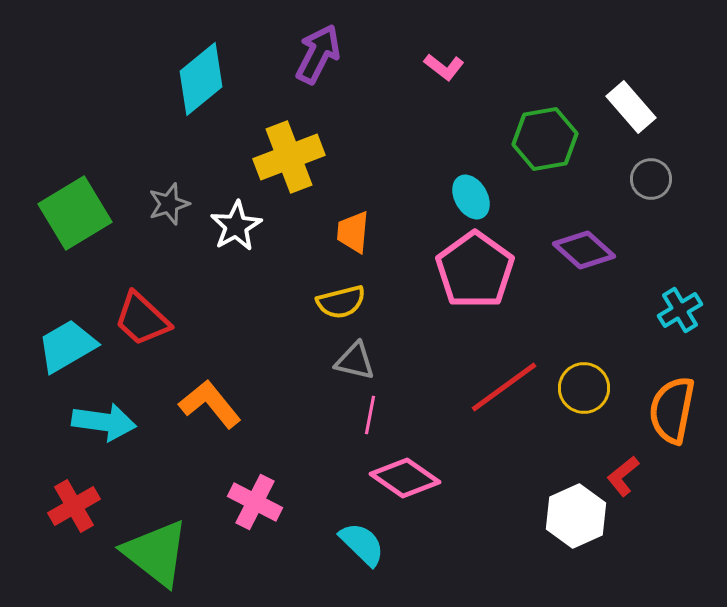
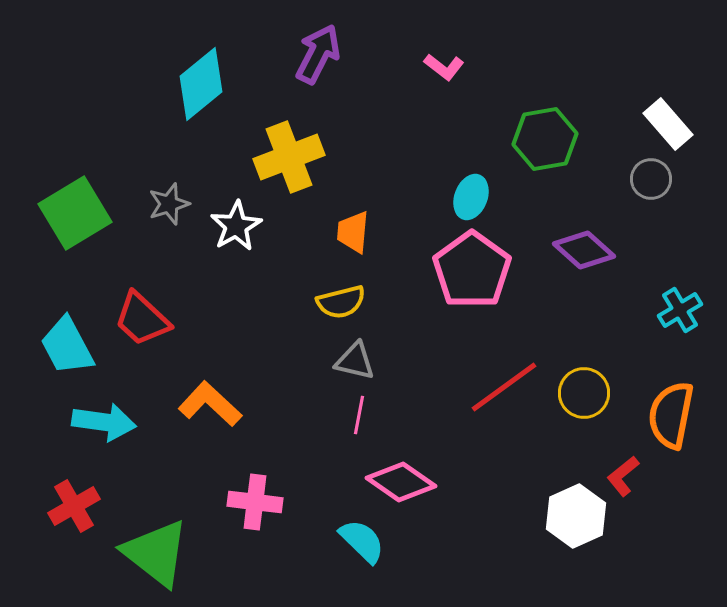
cyan diamond: moved 5 px down
white rectangle: moved 37 px right, 17 px down
cyan ellipse: rotated 51 degrees clockwise
pink pentagon: moved 3 px left
cyan trapezoid: rotated 88 degrees counterclockwise
yellow circle: moved 5 px down
orange L-shape: rotated 8 degrees counterclockwise
orange semicircle: moved 1 px left, 5 px down
pink line: moved 11 px left
pink diamond: moved 4 px left, 4 px down
pink cross: rotated 20 degrees counterclockwise
cyan semicircle: moved 3 px up
